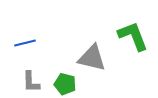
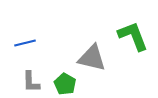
green pentagon: rotated 15 degrees clockwise
